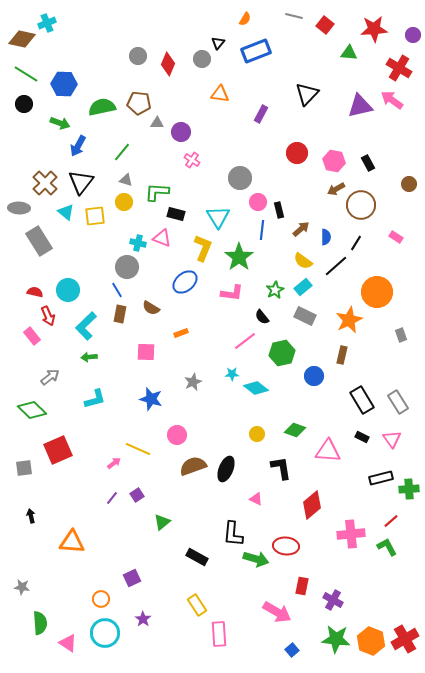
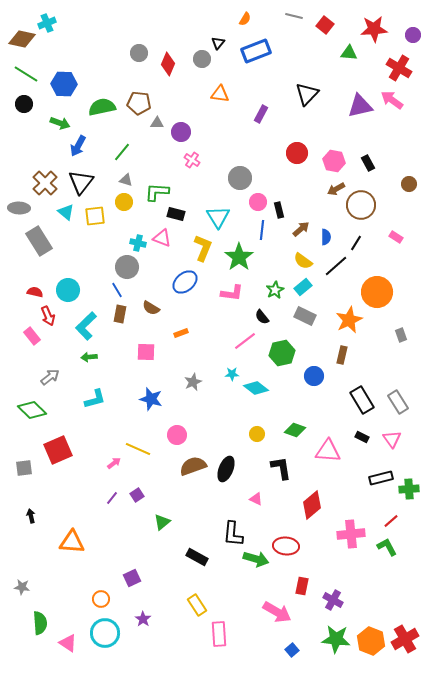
gray circle at (138, 56): moved 1 px right, 3 px up
